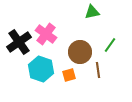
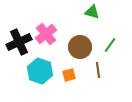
green triangle: rotated 28 degrees clockwise
pink cross: rotated 15 degrees clockwise
black cross: rotated 10 degrees clockwise
brown circle: moved 5 px up
cyan hexagon: moved 1 px left, 2 px down
